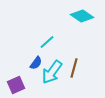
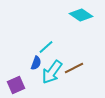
cyan diamond: moved 1 px left, 1 px up
cyan line: moved 1 px left, 5 px down
blue semicircle: rotated 16 degrees counterclockwise
brown line: rotated 48 degrees clockwise
